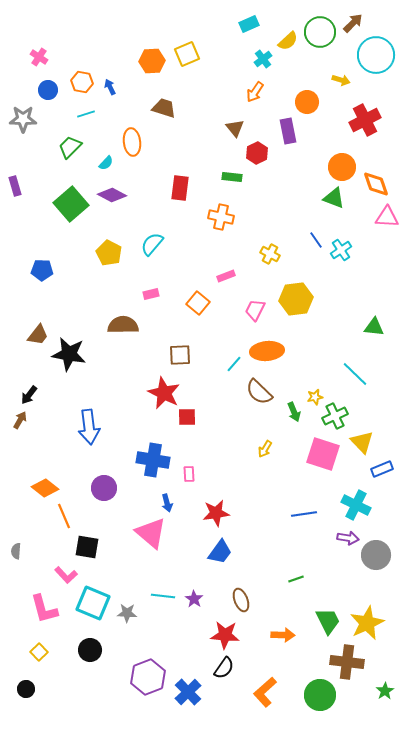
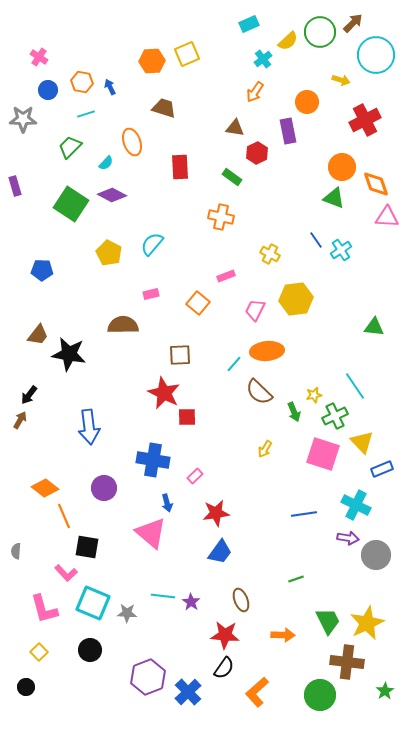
brown triangle at (235, 128): rotated 42 degrees counterclockwise
orange ellipse at (132, 142): rotated 12 degrees counterclockwise
green rectangle at (232, 177): rotated 30 degrees clockwise
red rectangle at (180, 188): moved 21 px up; rotated 10 degrees counterclockwise
green square at (71, 204): rotated 16 degrees counterclockwise
cyan line at (355, 374): moved 12 px down; rotated 12 degrees clockwise
yellow star at (315, 397): moved 1 px left, 2 px up
pink rectangle at (189, 474): moved 6 px right, 2 px down; rotated 49 degrees clockwise
pink L-shape at (66, 575): moved 2 px up
purple star at (194, 599): moved 3 px left, 3 px down
black circle at (26, 689): moved 2 px up
orange L-shape at (265, 692): moved 8 px left
